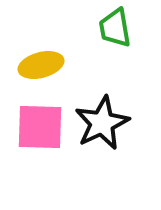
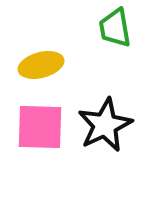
black star: moved 3 px right, 2 px down
